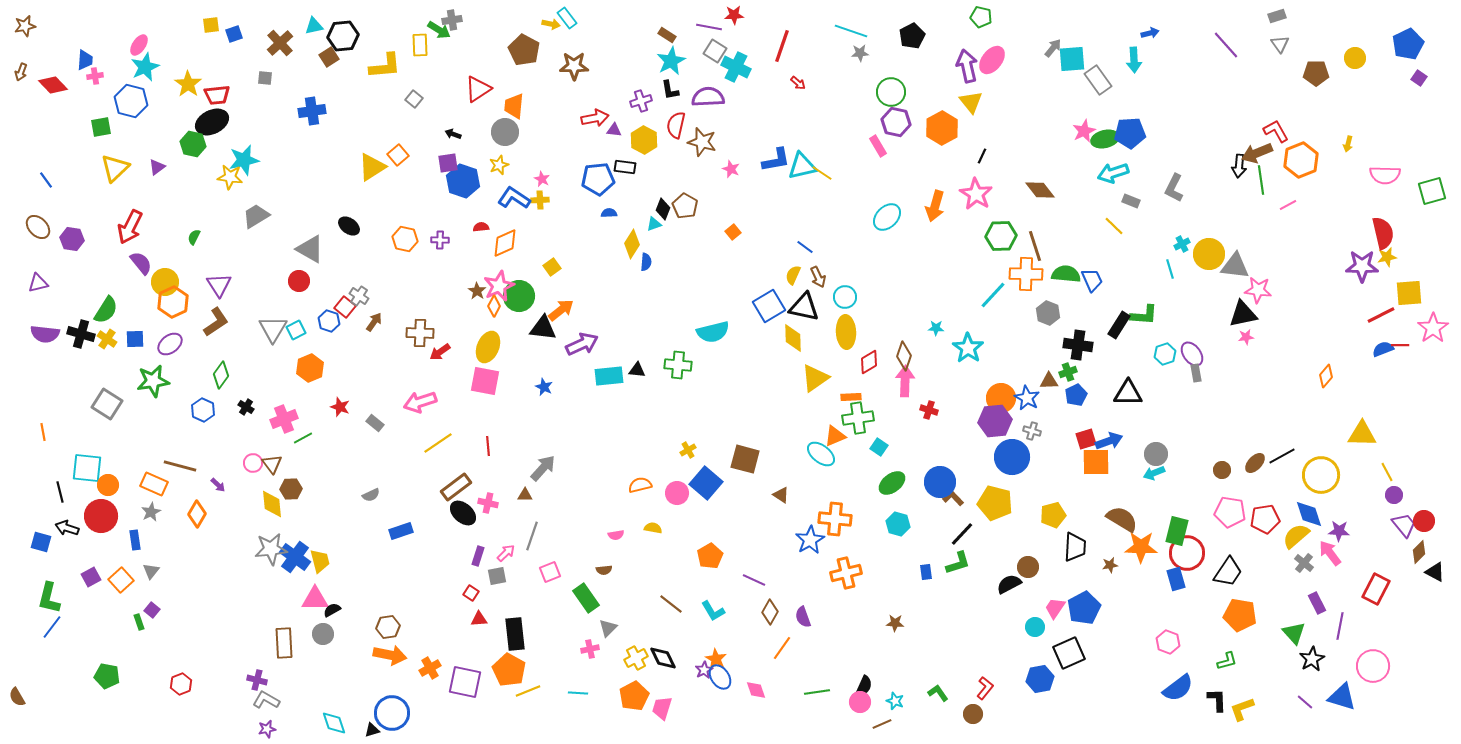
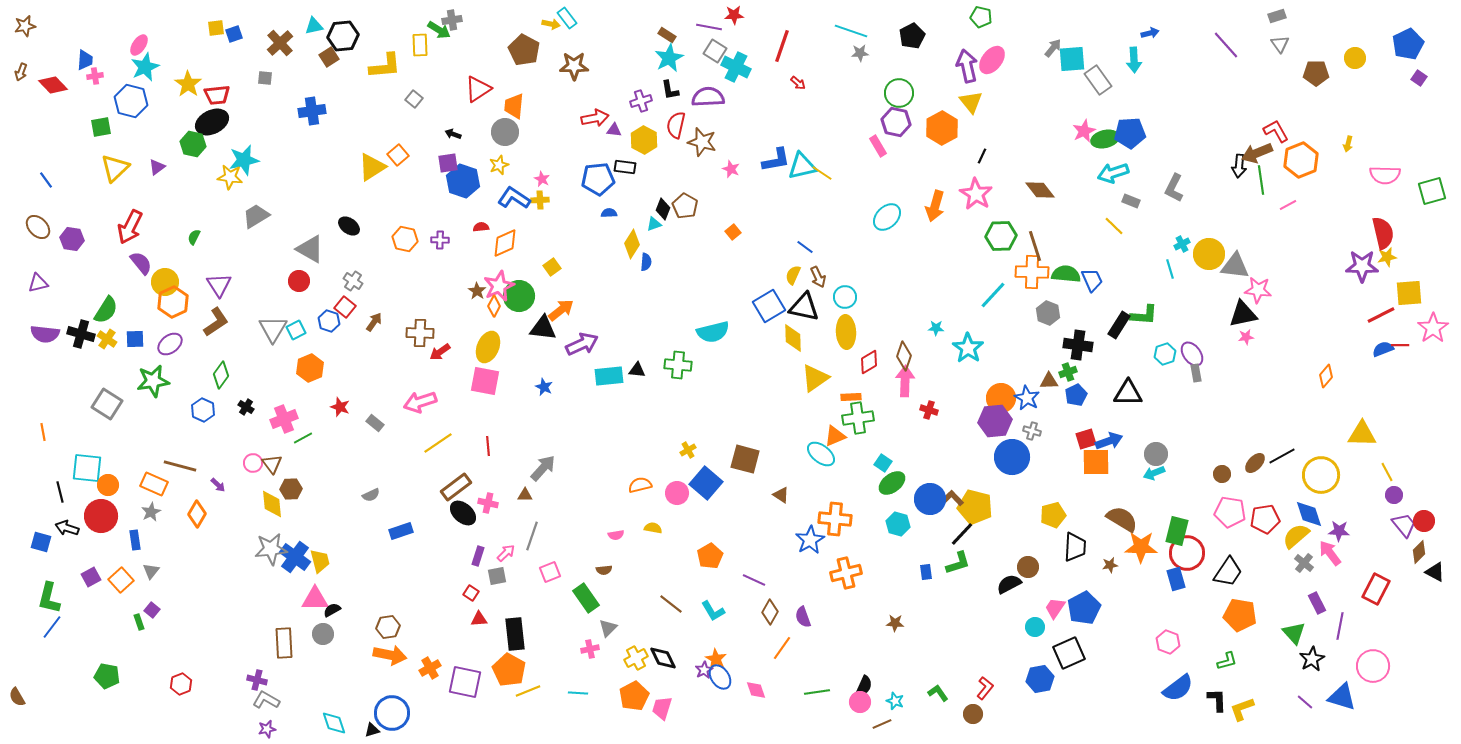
yellow square at (211, 25): moved 5 px right, 3 px down
cyan star at (671, 61): moved 2 px left, 3 px up
green circle at (891, 92): moved 8 px right, 1 px down
orange cross at (1026, 274): moved 6 px right, 2 px up
gray cross at (359, 296): moved 6 px left, 15 px up
cyan square at (879, 447): moved 4 px right, 16 px down
brown circle at (1222, 470): moved 4 px down
blue circle at (940, 482): moved 10 px left, 17 px down
yellow pentagon at (995, 503): moved 20 px left, 4 px down
